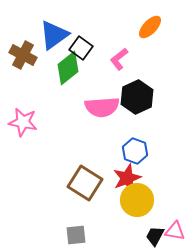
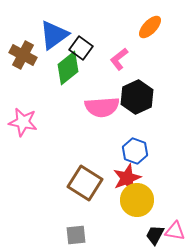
black trapezoid: moved 1 px up
